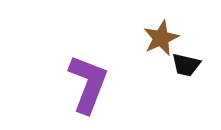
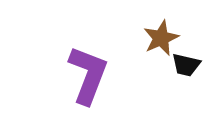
purple L-shape: moved 9 px up
